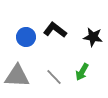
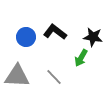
black L-shape: moved 2 px down
green arrow: moved 1 px left, 14 px up
